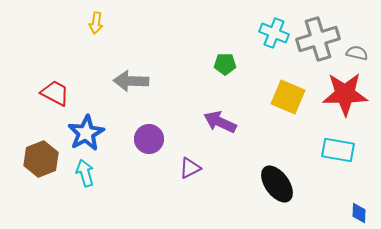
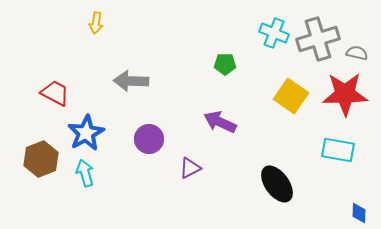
yellow square: moved 3 px right, 1 px up; rotated 12 degrees clockwise
